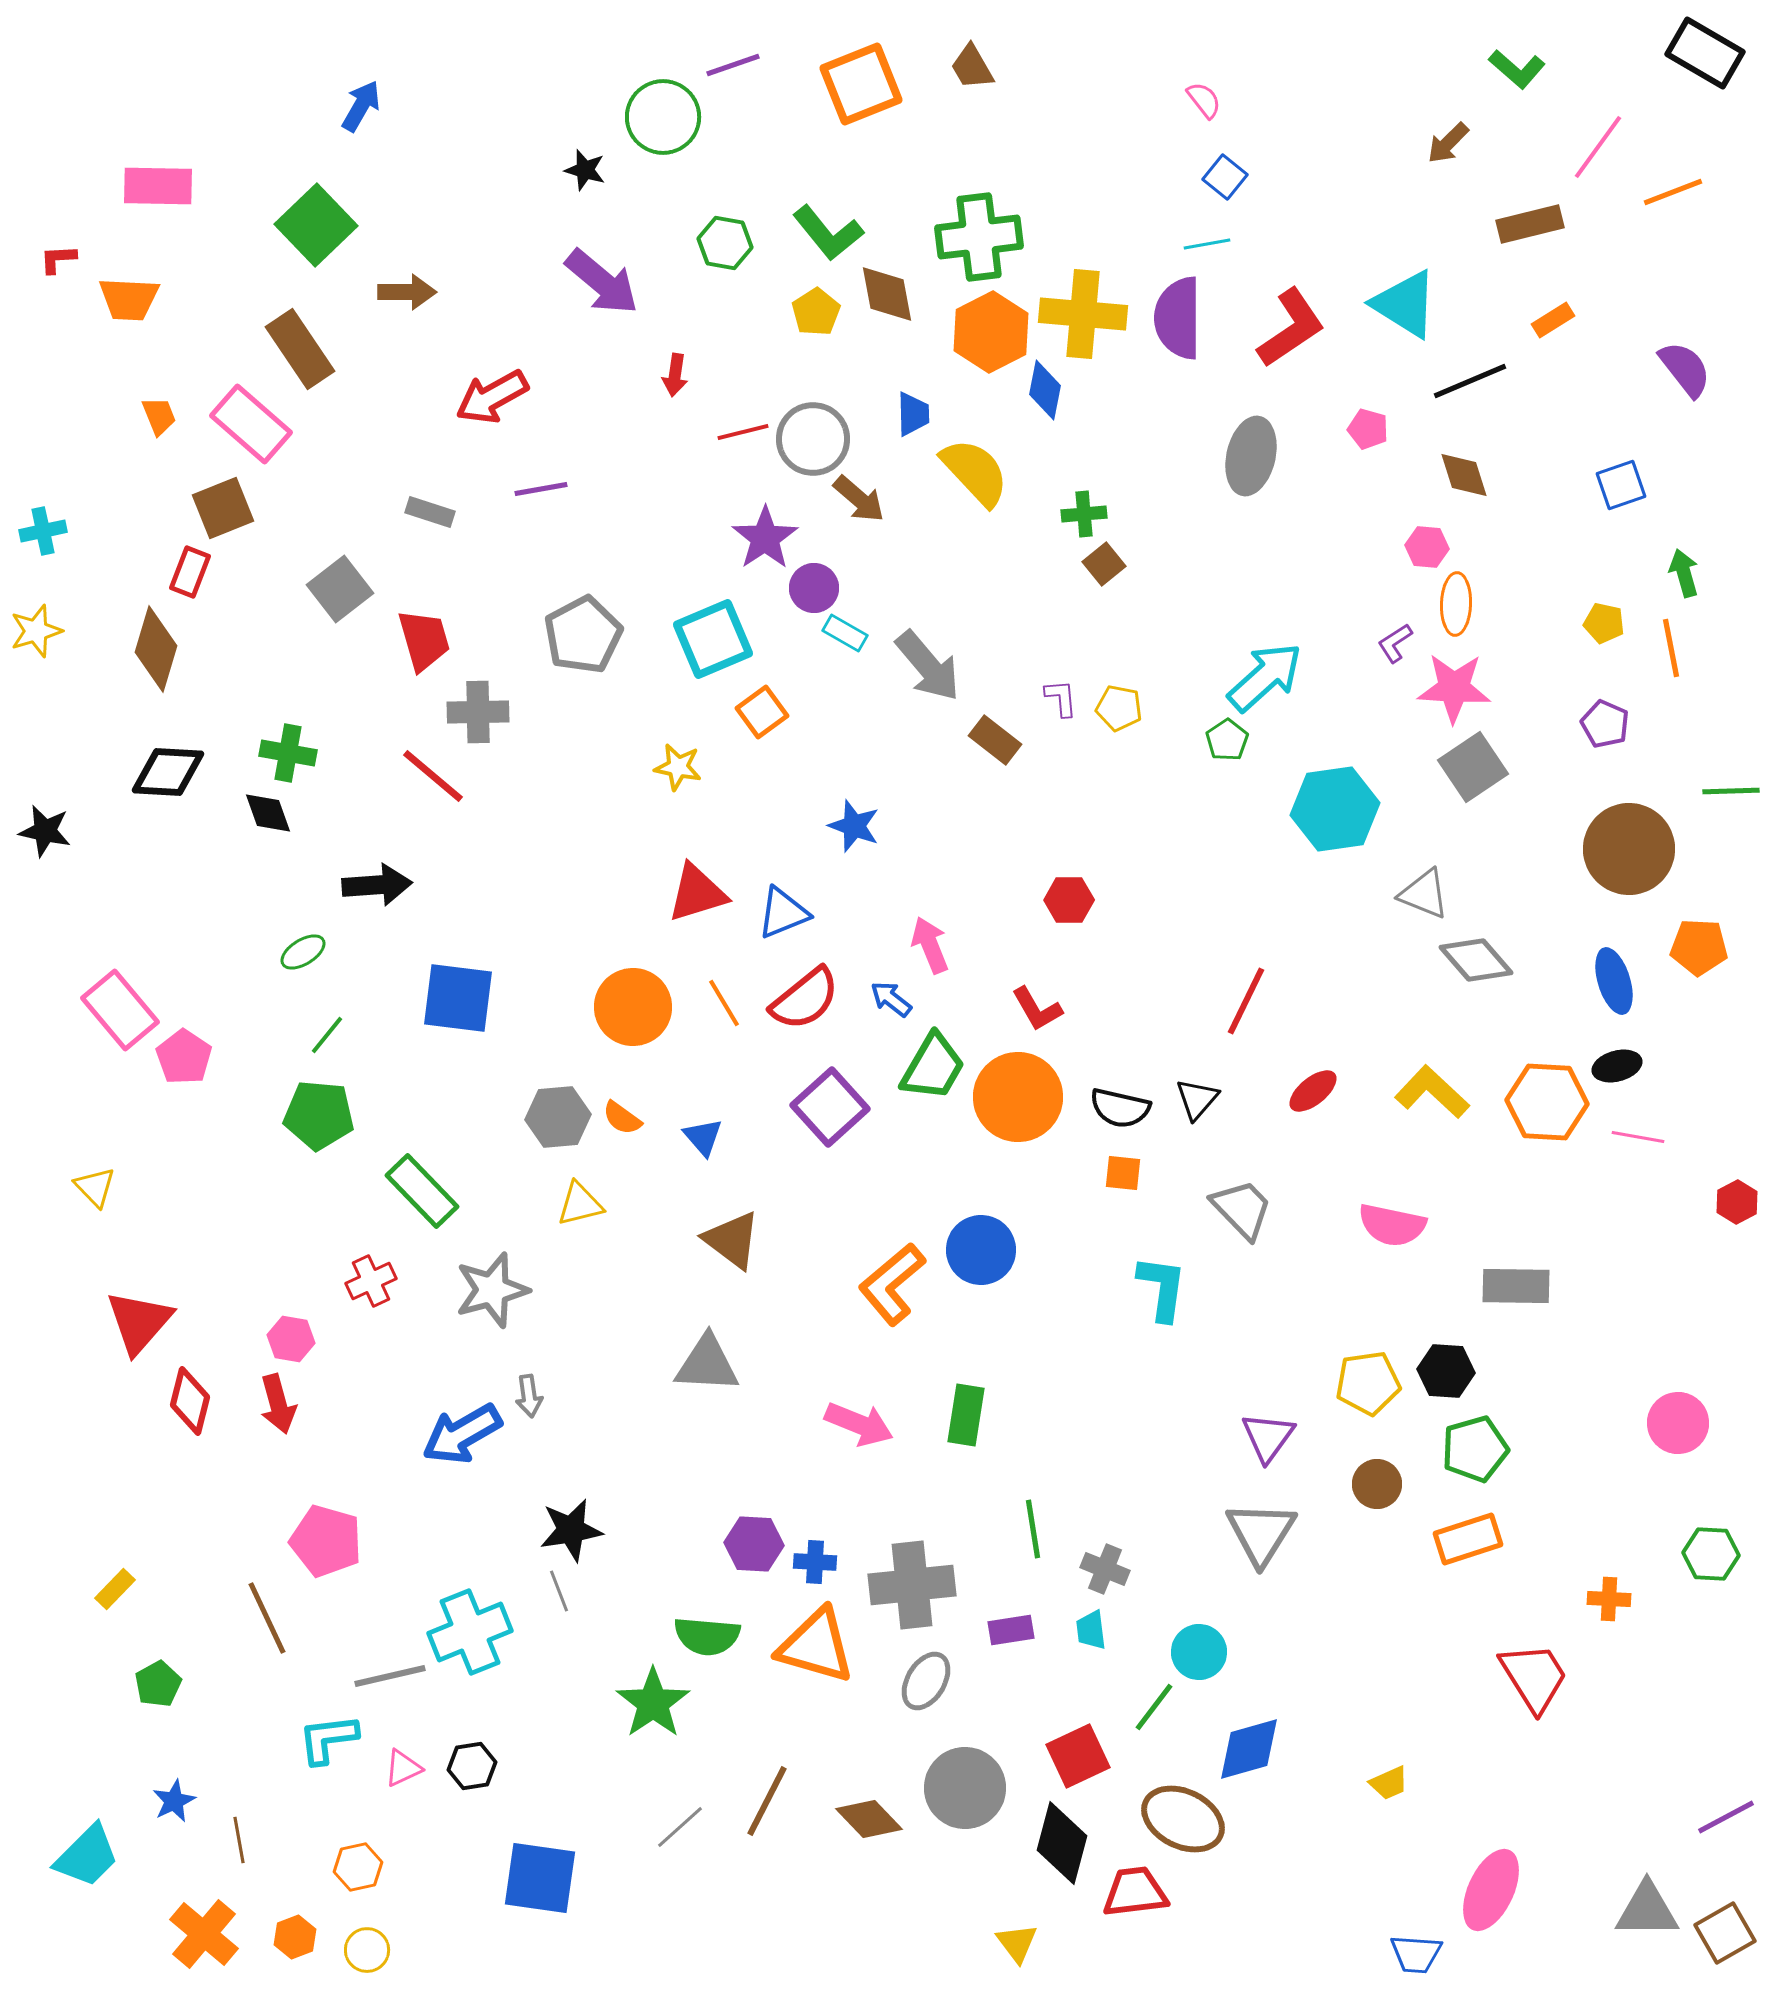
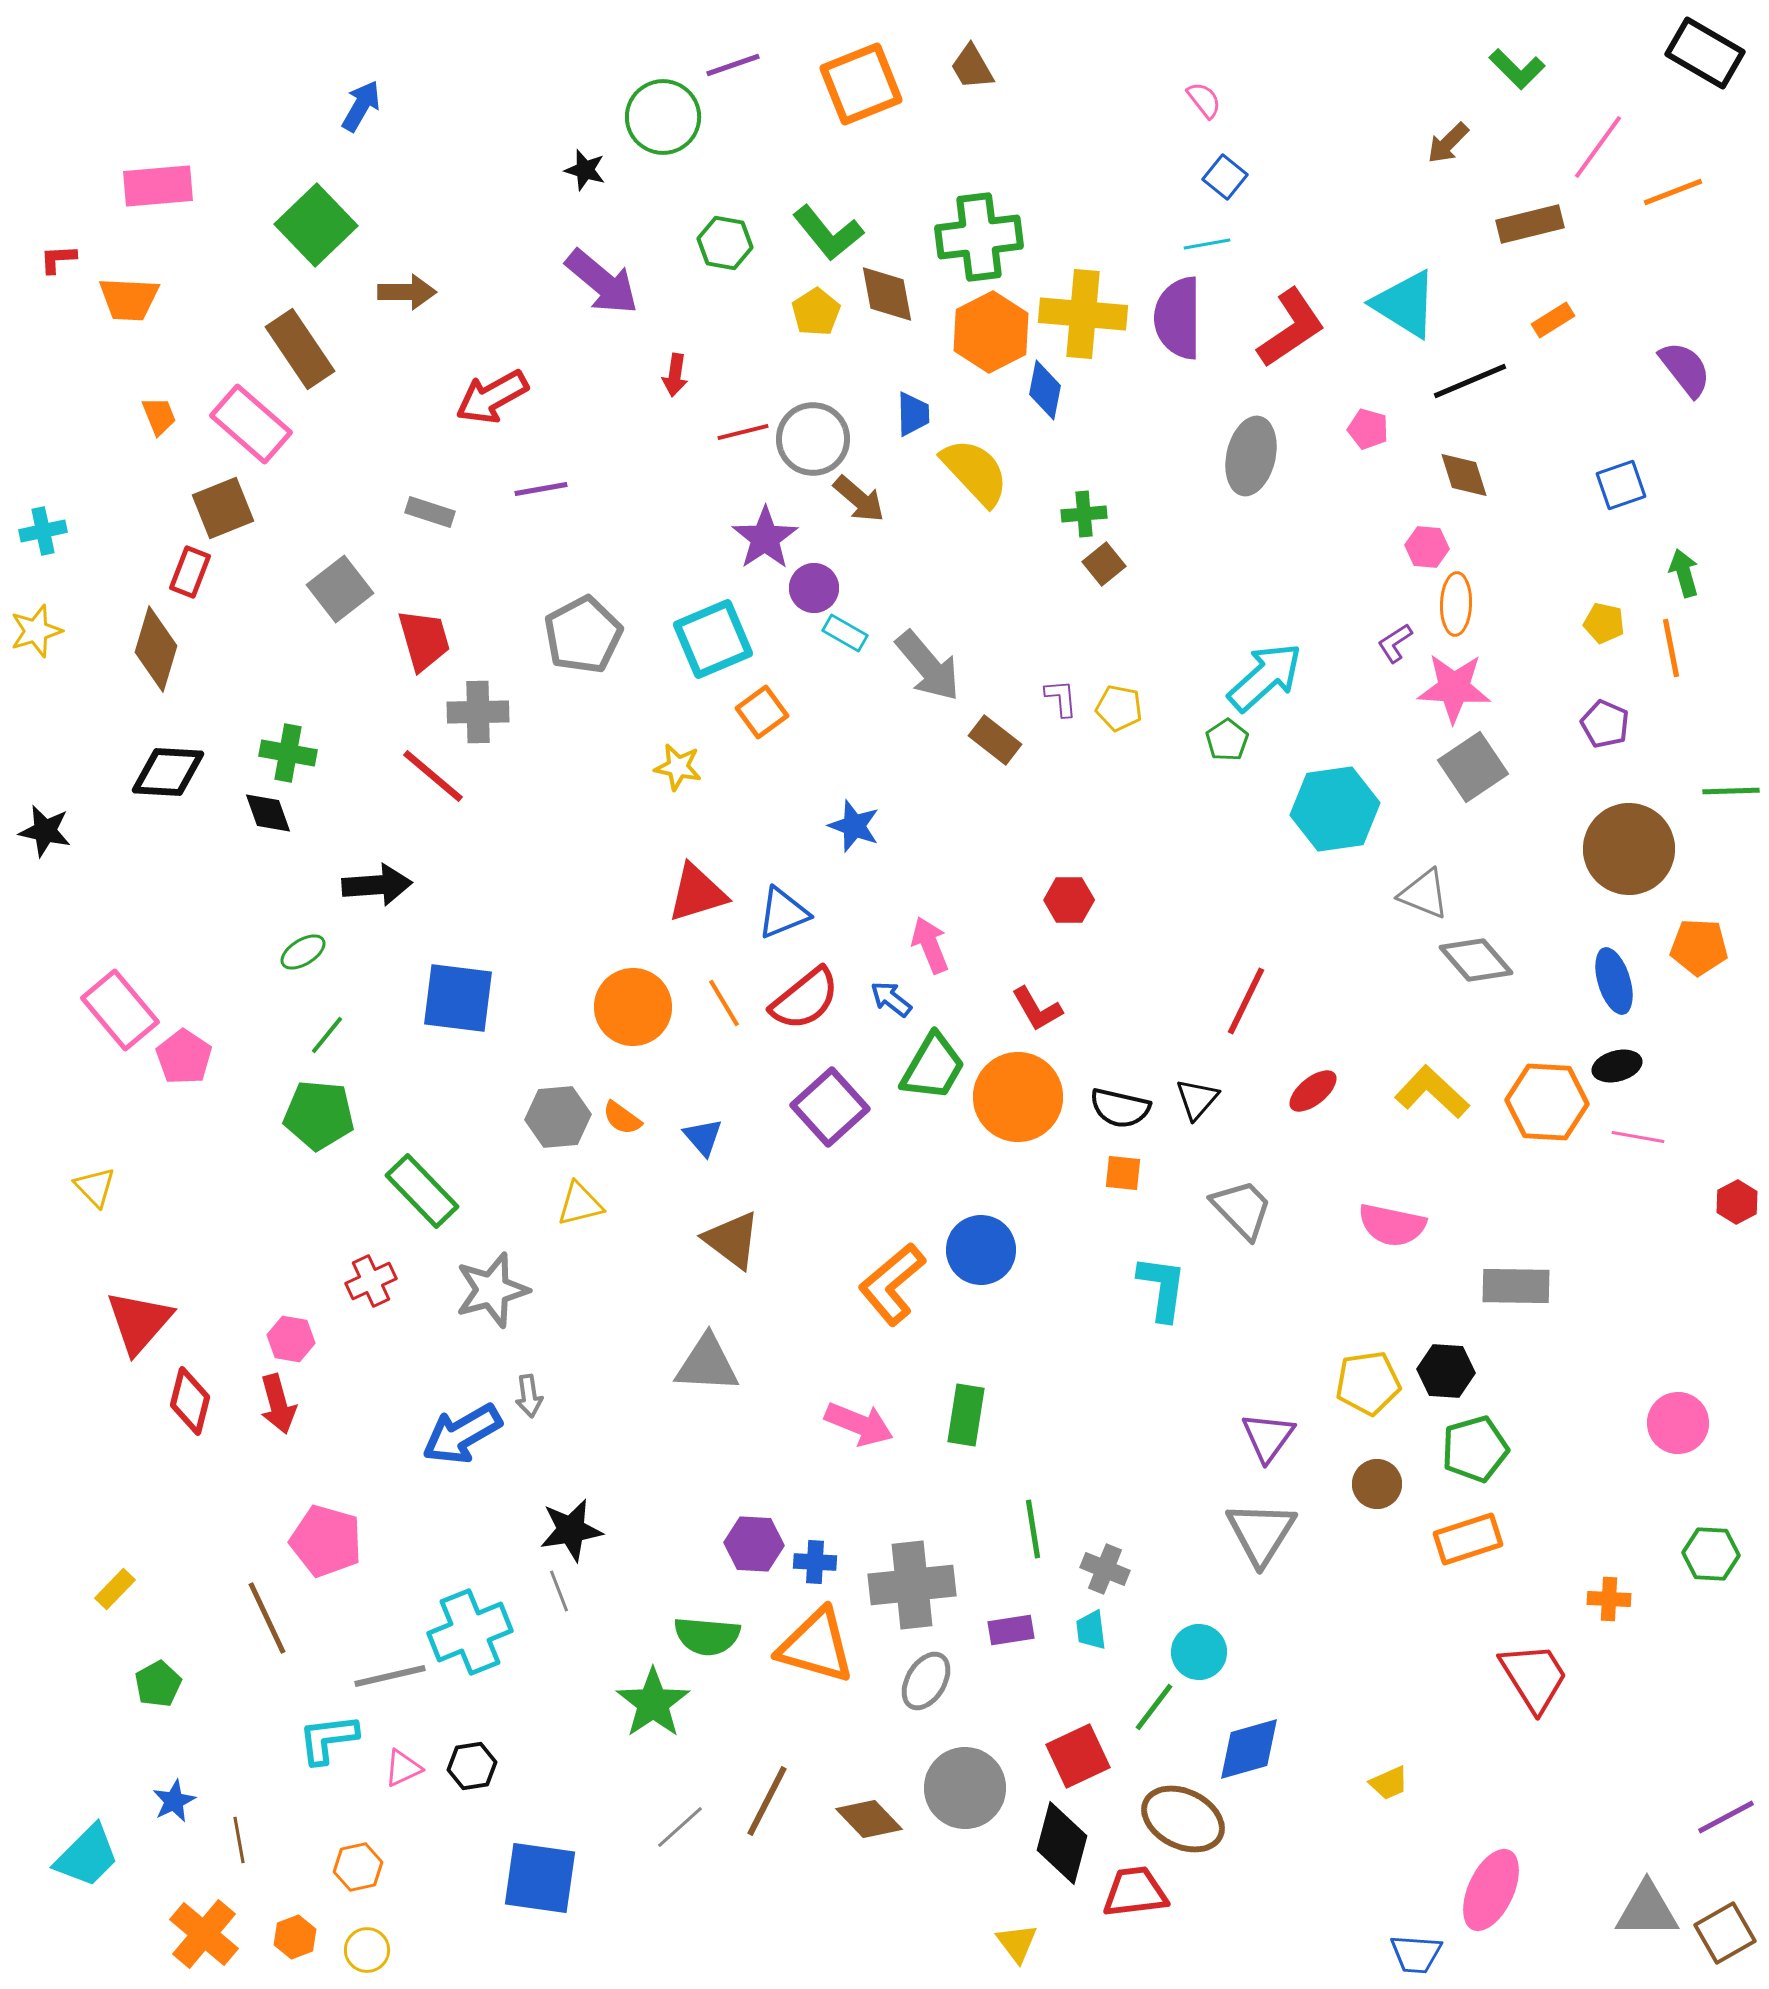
green L-shape at (1517, 69): rotated 4 degrees clockwise
pink rectangle at (158, 186): rotated 6 degrees counterclockwise
